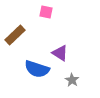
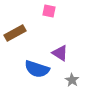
pink square: moved 3 px right, 1 px up
brown rectangle: moved 2 px up; rotated 15 degrees clockwise
